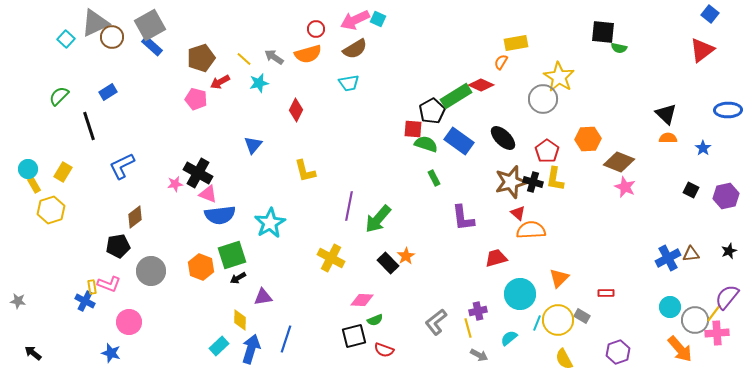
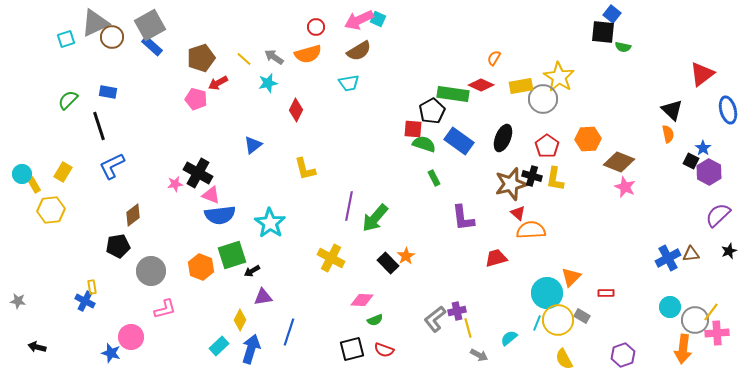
blue square at (710, 14): moved 98 px left
pink arrow at (355, 20): moved 4 px right
red circle at (316, 29): moved 2 px up
cyan square at (66, 39): rotated 30 degrees clockwise
yellow rectangle at (516, 43): moved 5 px right, 43 px down
green semicircle at (619, 48): moved 4 px right, 1 px up
brown semicircle at (355, 49): moved 4 px right, 2 px down
red triangle at (702, 50): moved 24 px down
orange semicircle at (501, 62): moved 7 px left, 4 px up
red arrow at (220, 82): moved 2 px left, 1 px down
cyan star at (259, 83): moved 9 px right
blue rectangle at (108, 92): rotated 42 degrees clockwise
green semicircle at (59, 96): moved 9 px right, 4 px down
green rectangle at (456, 96): moved 3 px left, 2 px up; rotated 40 degrees clockwise
blue ellipse at (728, 110): rotated 76 degrees clockwise
black triangle at (666, 114): moved 6 px right, 4 px up
black line at (89, 126): moved 10 px right
black ellipse at (503, 138): rotated 68 degrees clockwise
orange semicircle at (668, 138): moved 4 px up; rotated 78 degrees clockwise
green semicircle at (426, 144): moved 2 px left
blue triangle at (253, 145): rotated 12 degrees clockwise
red pentagon at (547, 151): moved 5 px up
blue L-shape at (122, 166): moved 10 px left
cyan circle at (28, 169): moved 6 px left, 5 px down
yellow L-shape at (305, 171): moved 2 px up
brown star at (511, 182): moved 2 px down
black cross at (533, 182): moved 1 px left, 6 px up
black square at (691, 190): moved 29 px up
pink triangle at (208, 194): moved 3 px right, 1 px down
purple hexagon at (726, 196): moved 17 px left, 24 px up; rotated 20 degrees counterclockwise
yellow hexagon at (51, 210): rotated 12 degrees clockwise
brown diamond at (135, 217): moved 2 px left, 2 px up
green arrow at (378, 219): moved 3 px left, 1 px up
cyan star at (270, 223): rotated 8 degrees counterclockwise
black arrow at (238, 278): moved 14 px right, 7 px up
orange triangle at (559, 278): moved 12 px right, 1 px up
pink L-shape at (109, 284): moved 56 px right, 25 px down; rotated 35 degrees counterclockwise
cyan circle at (520, 294): moved 27 px right, 1 px up
purple semicircle at (727, 297): moved 9 px left, 82 px up; rotated 8 degrees clockwise
purple cross at (478, 311): moved 21 px left
yellow line at (714, 313): moved 3 px left, 1 px up
yellow diamond at (240, 320): rotated 25 degrees clockwise
pink circle at (129, 322): moved 2 px right, 15 px down
gray L-shape at (436, 322): moved 1 px left, 3 px up
black square at (354, 336): moved 2 px left, 13 px down
blue line at (286, 339): moved 3 px right, 7 px up
orange arrow at (680, 349): moved 3 px right; rotated 48 degrees clockwise
purple hexagon at (618, 352): moved 5 px right, 3 px down
black arrow at (33, 353): moved 4 px right, 6 px up; rotated 24 degrees counterclockwise
